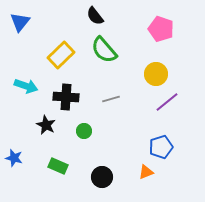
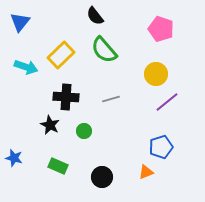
cyan arrow: moved 19 px up
black star: moved 4 px right
